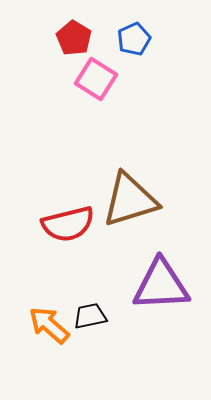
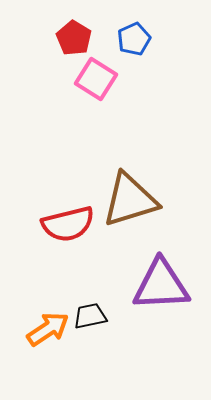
orange arrow: moved 1 px left, 4 px down; rotated 105 degrees clockwise
